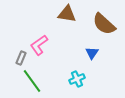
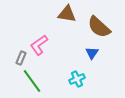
brown semicircle: moved 5 px left, 3 px down
